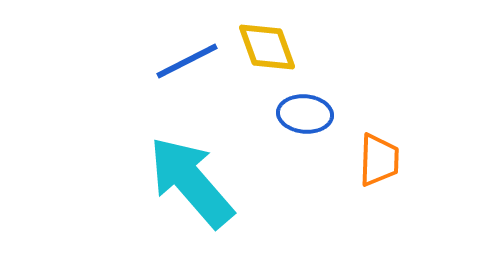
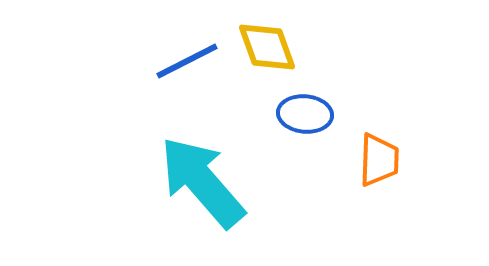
cyan arrow: moved 11 px right
